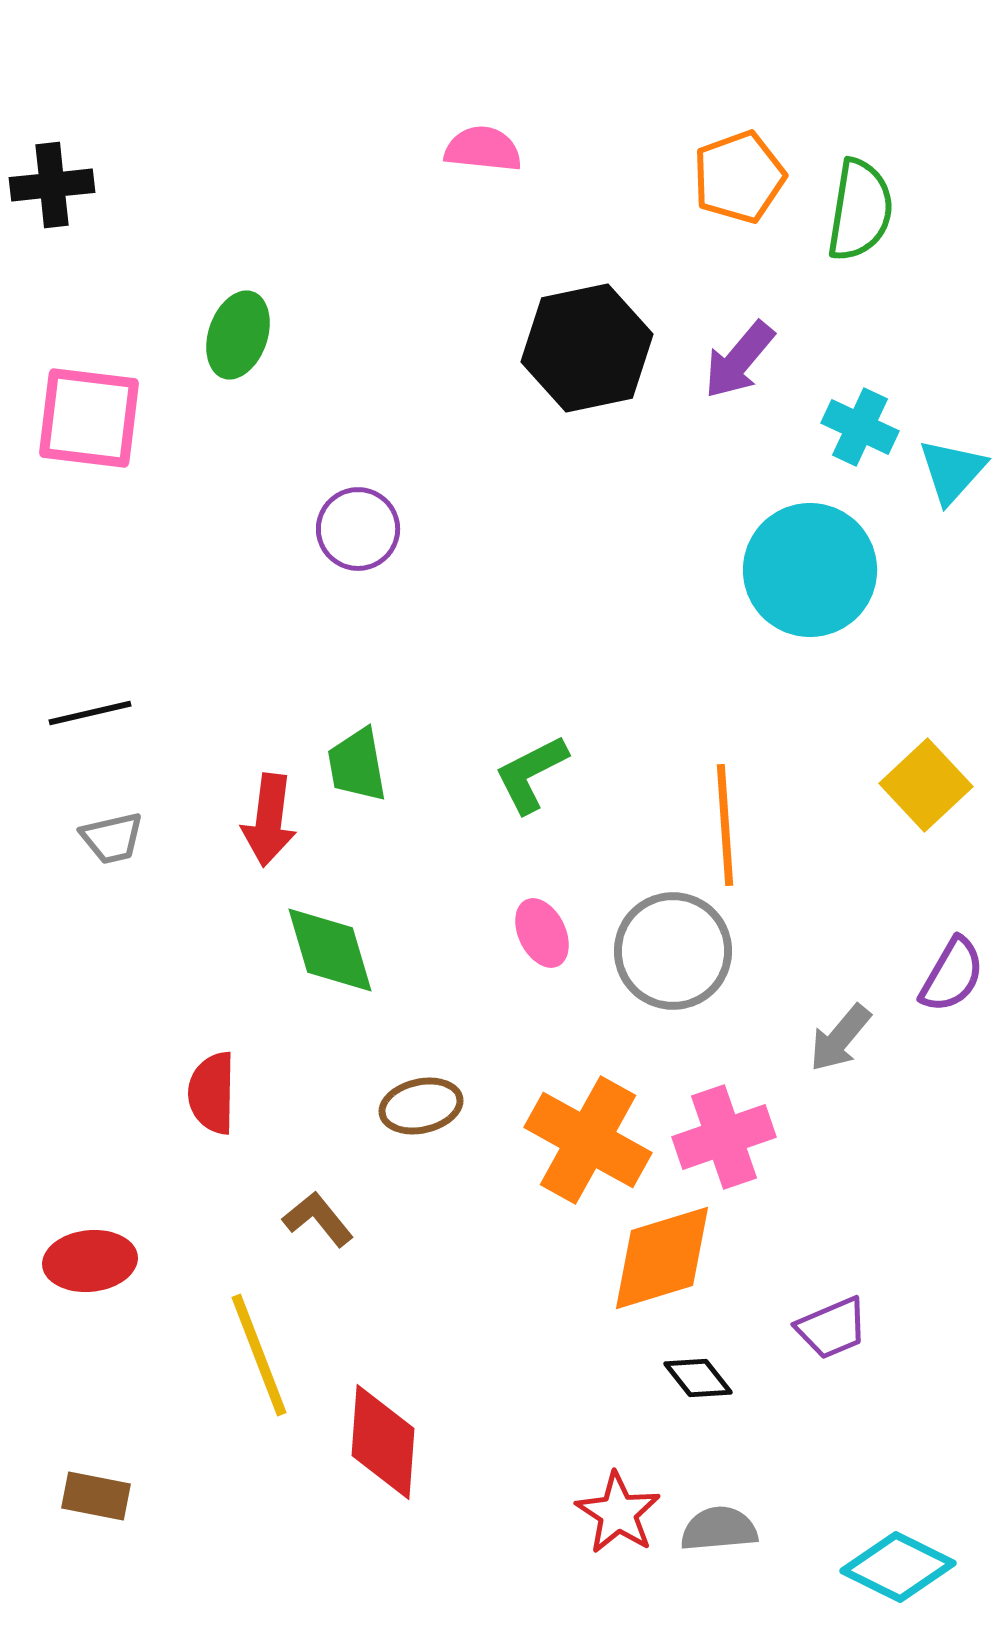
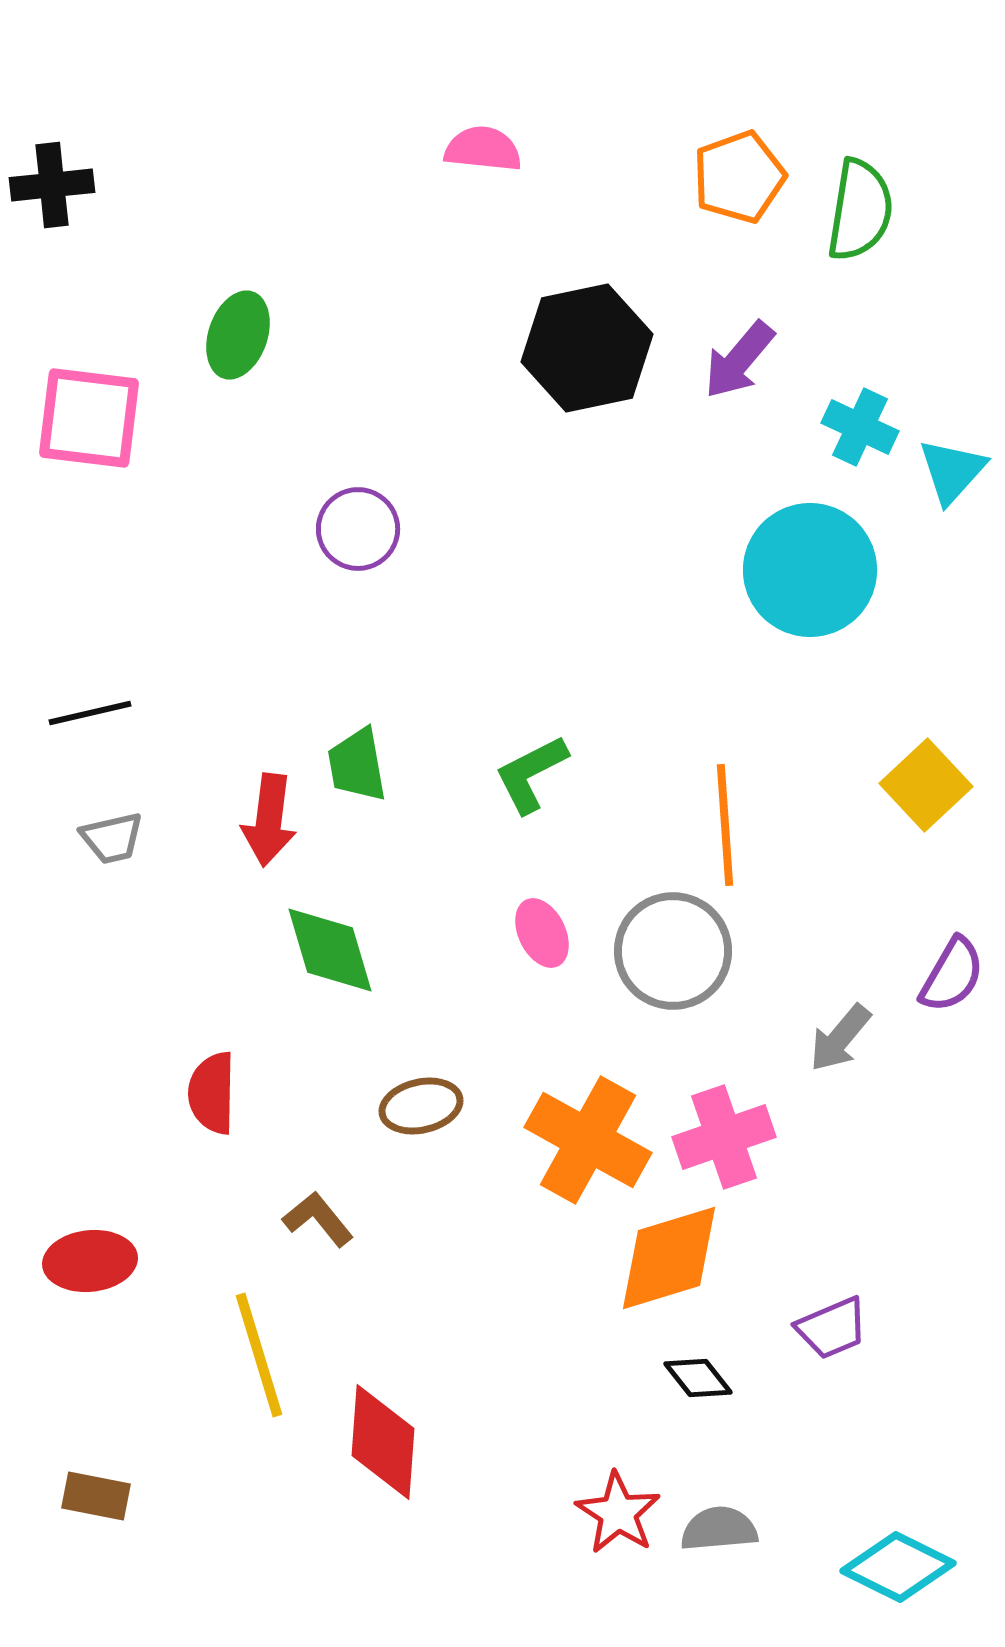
orange diamond: moved 7 px right
yellow line: rotated 4 degrees clockwise
